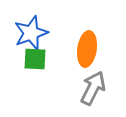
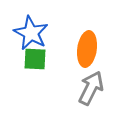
blue star: rotated 24 degrees counterclockwise
gray arrow: moved 2 px left
